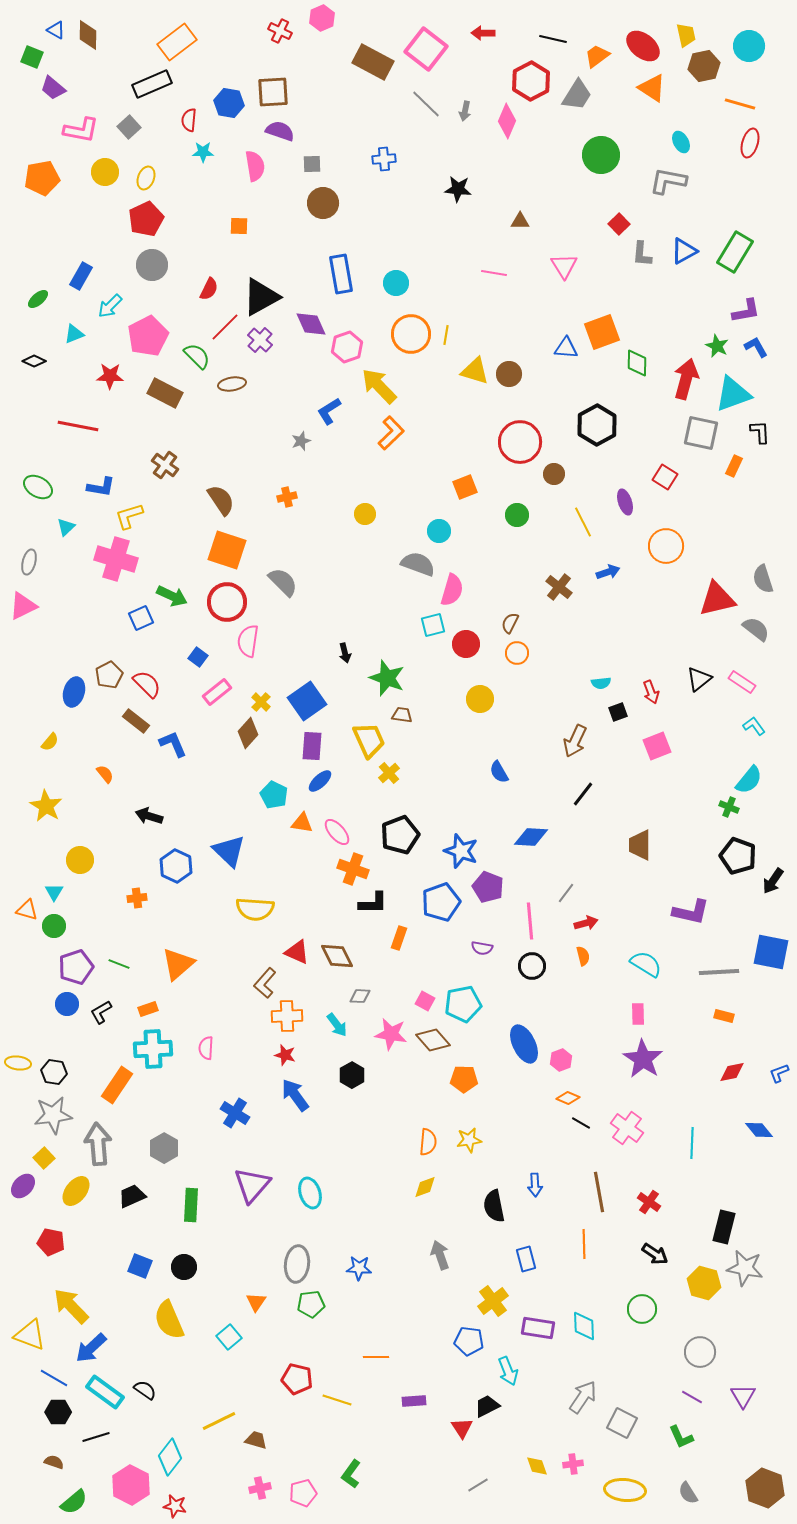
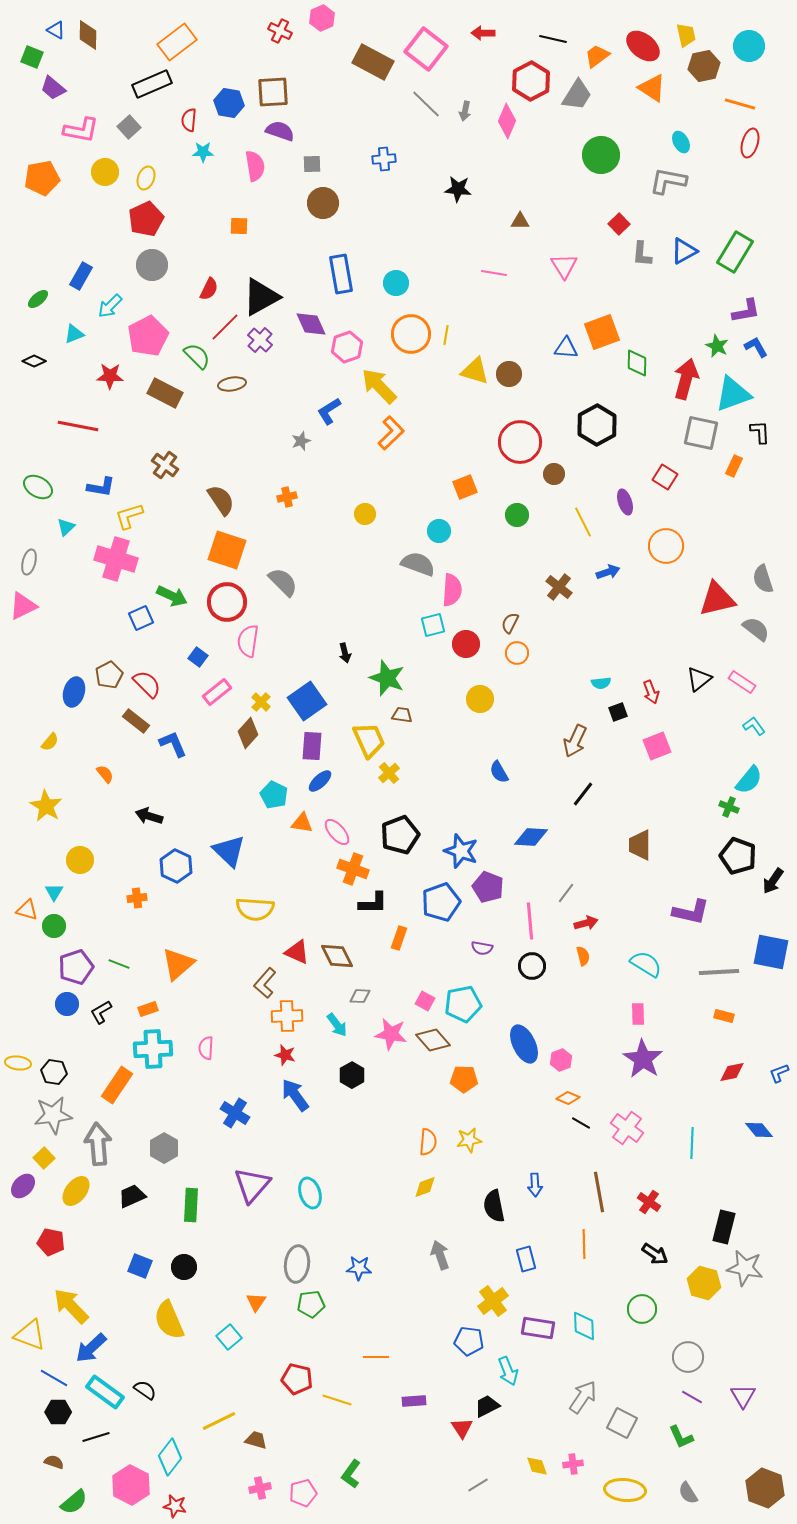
pink semicircle at (452, 590): rotated 12 degrees counterclockwise
gray circle at (700, 1352): moved 12 px left, 5 px down
